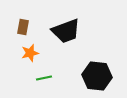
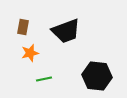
green line: moved 1 px down
